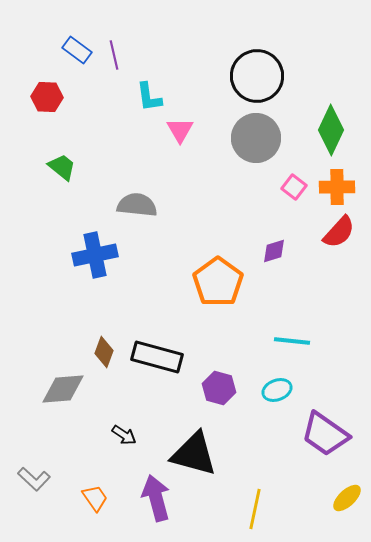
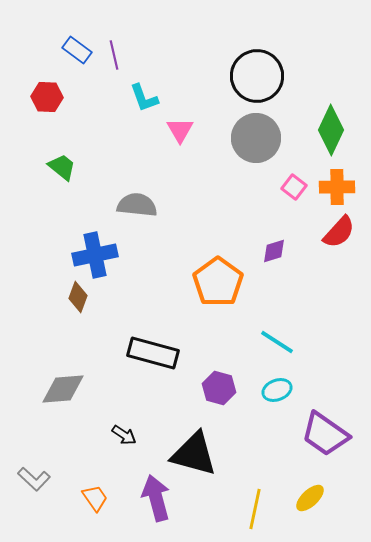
cyan L-shape: moved 5 px left, 1 px down; rotated 12 degrees counterclockwise
cyan line: moved 15 px left, 1 px down; rotated 27 degrees clockwise
brown diamond: moved 26 px left, 55 px up
black rectangle: moved 4 px left, 4 px up
yellow ellipse: moved 37 px left
